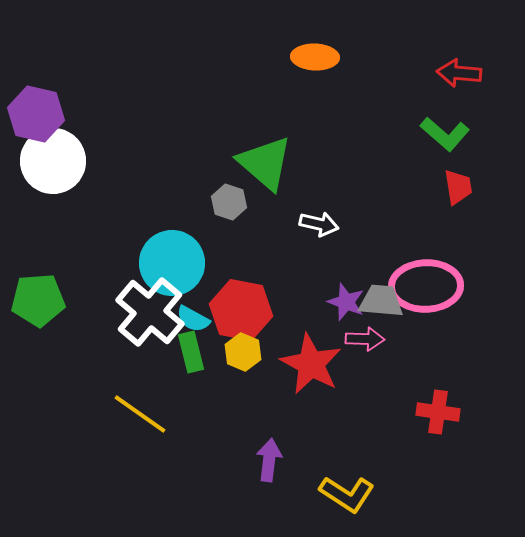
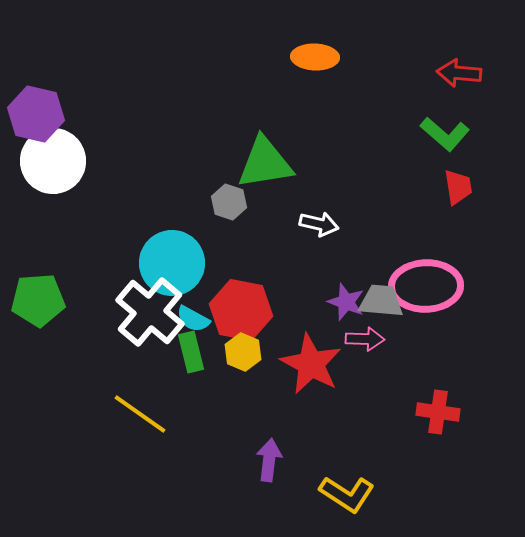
green triangle: rotated 50 degrees counterclockwise
